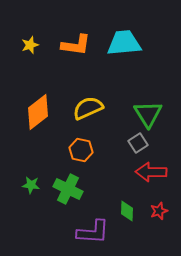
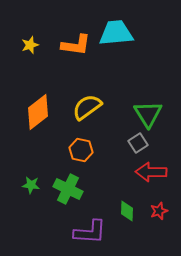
cyan trapezoid: moved 8 px left, 10 px up
yellow semicircle: moved 1 px left, 1 px up; rotated 12 degrees counterclockwise
purple L-shape: moved 3 px left
